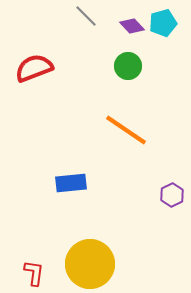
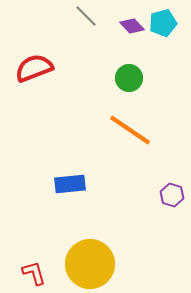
green circle: moved 1 px right, 12 px down
orange line: moved 4 px right
blue rectangle: moved 1 px left, 1 px down
purple hexagon: rotated 15 degrees counterclockwise
red L-shape: rotated 24 degrees counterclockwise
